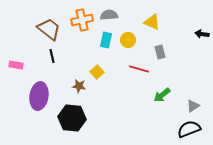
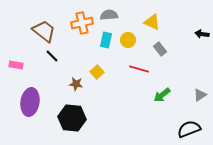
orange cross: moved 3 px down
brown trapezoid: moved 5 px left, 2 px down
gray rectangle: moved 3 px up; rotated 24 degrees counterclockwise
black line: rotated 32 degrees counterclockwise
brown star: moved 3 px left, 2 px up
purple ellipse: moved 9 px left, 6 px down
gray triangle: moved 7 px right, 11 px up
